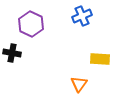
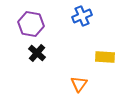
purple hexagon: rotated 15 degrees counterclockwise
black cross: moved 25 px right; rotated 30 degrees clockwise
yellow rectangle: moved 5 px right, 2 px up
